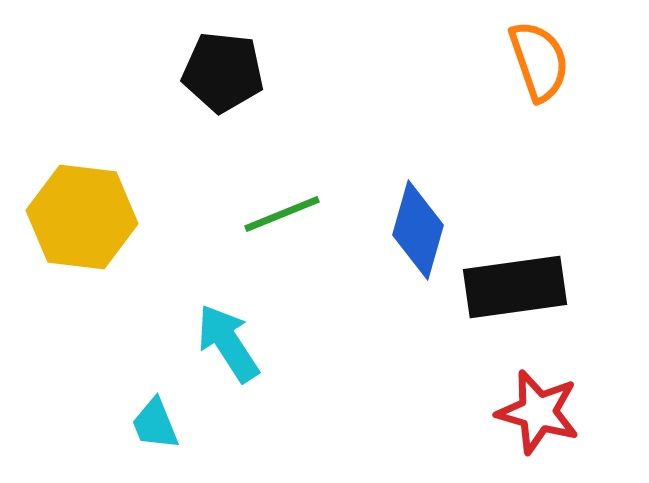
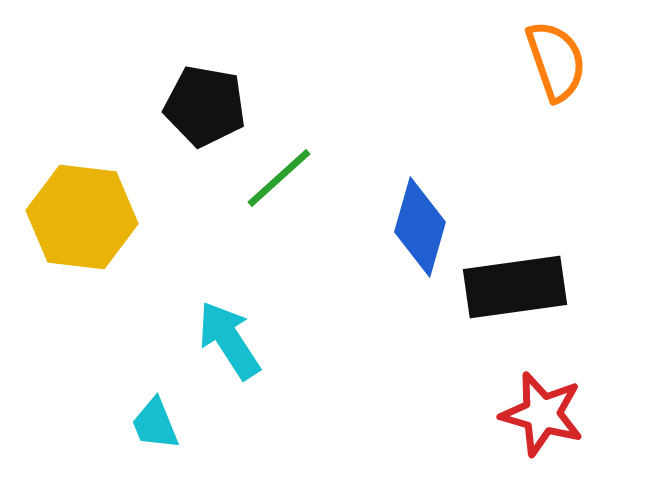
orange semicircle: moved 17 px right
black pentagon: moved 18 px left, 34 px down; rotated 4 degrees clockwise
green line: moved 3 px left, 36 px up; rotated 20 degrees counterclockwise
blue diamond: moved 2 px right, 3 px up
cyan arrow: moved 1 px right, 3 px up
red star: moved 4 px right, 2 px down
